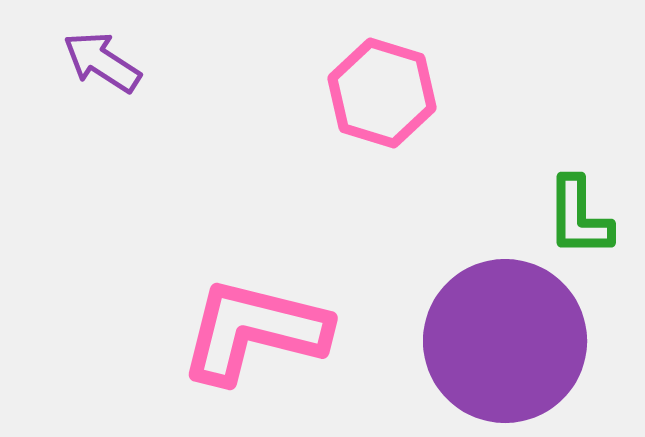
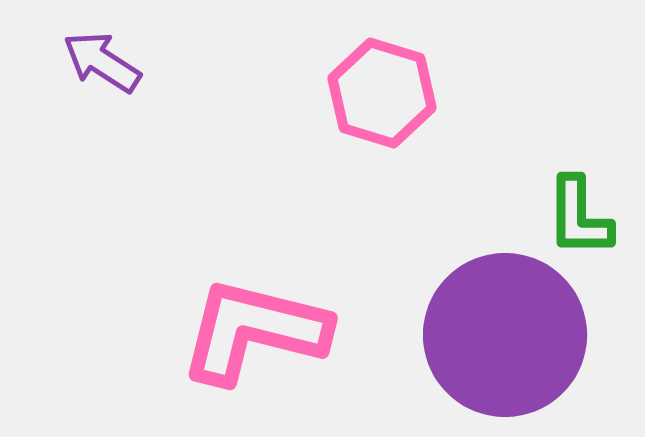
purple circle: moved 6 px up
